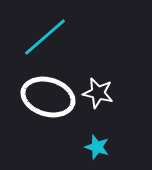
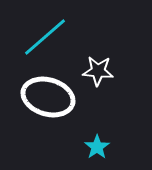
white star: moved 22 px up; rotated 8 degrees counterclockwise
cyan star: rotated 20 degrees clockwise
